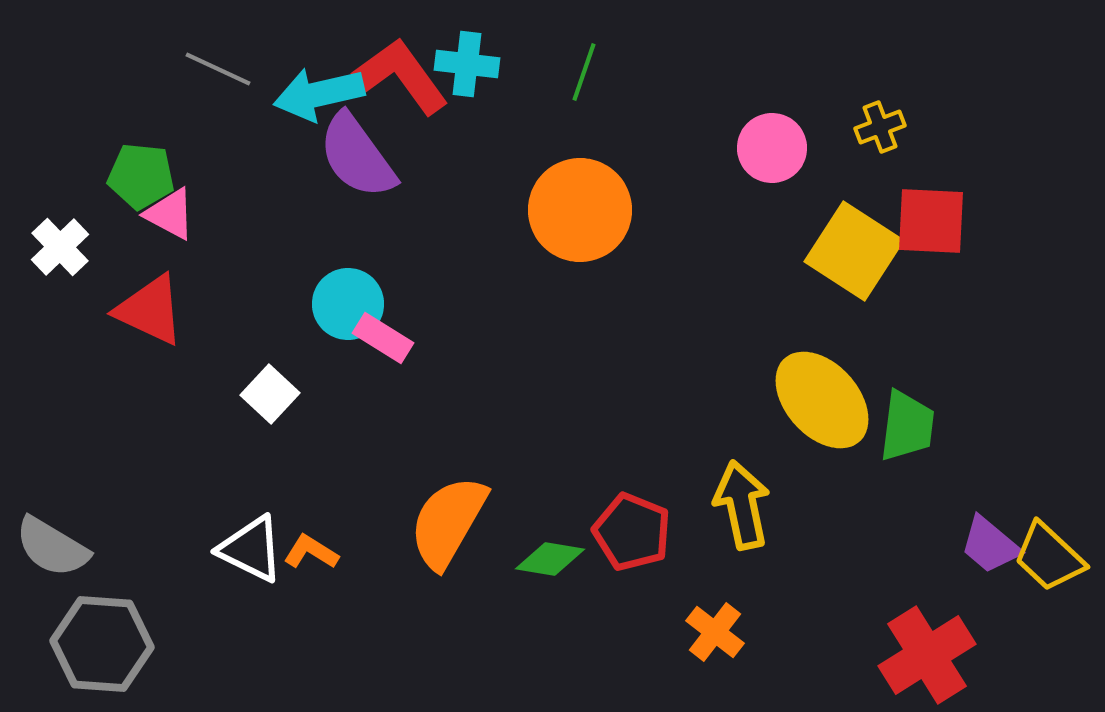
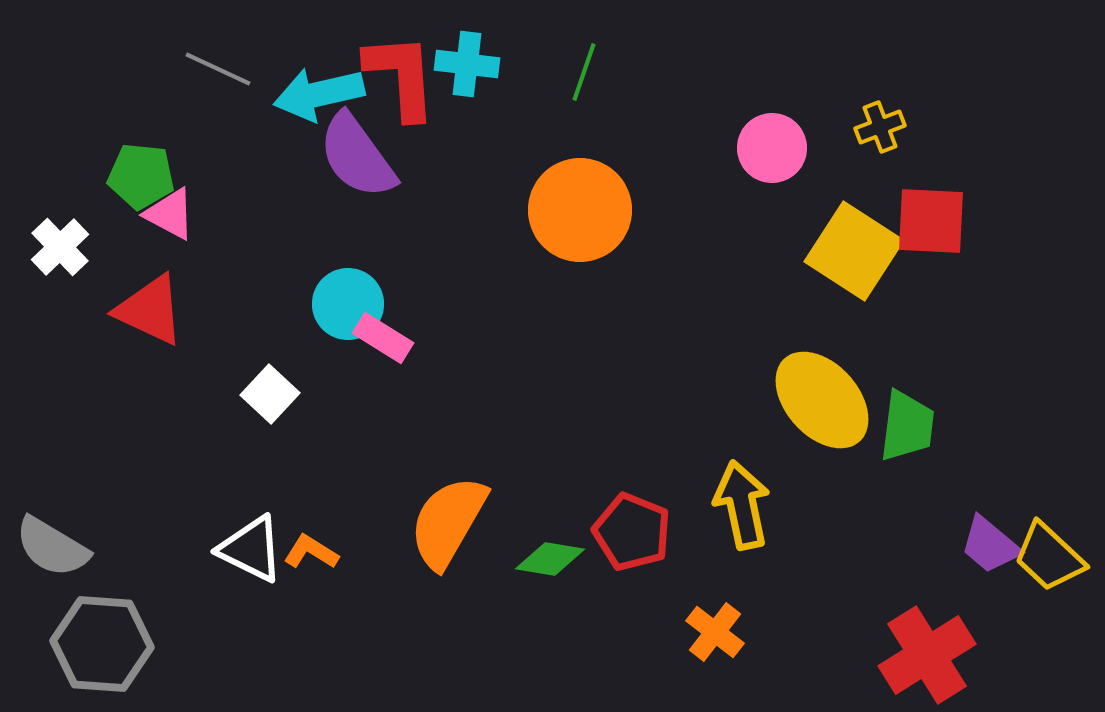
red L-shape: rotated 32 degrees clockwise
